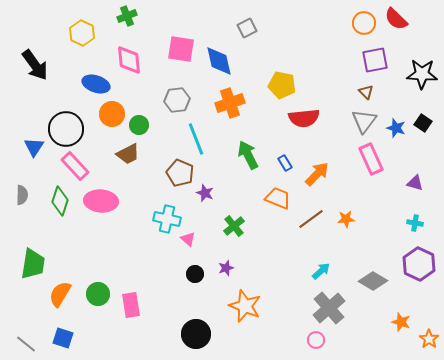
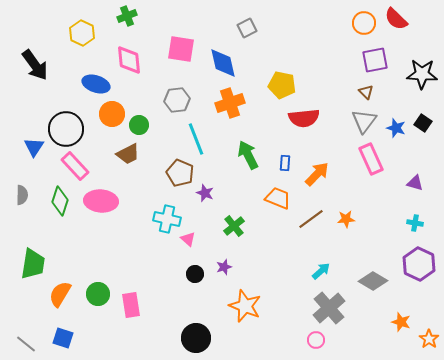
blue diamond at (219, 61): moved 4 px right, 2 px down
blue rectangle at (285, 163): rotated 35 degrees clockwise
purple star at (226, 268): moved 2 px left, 1 px up
black circle at (196, 334): moved 4 px down
